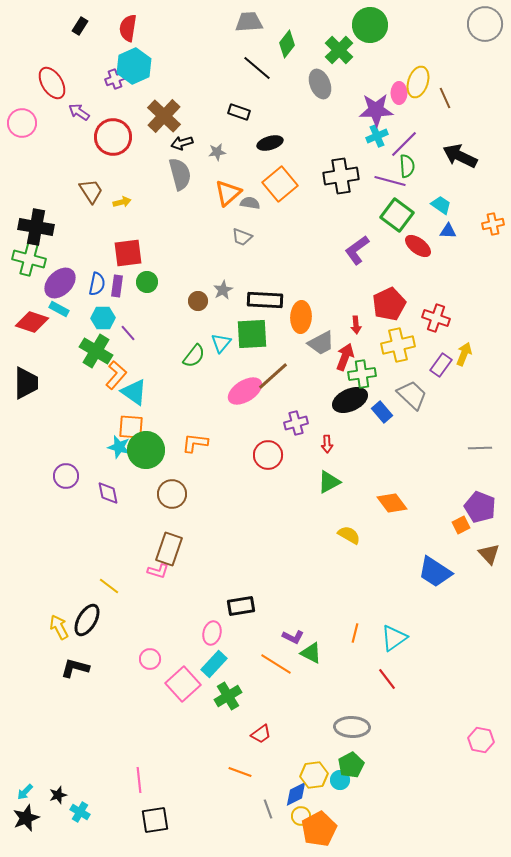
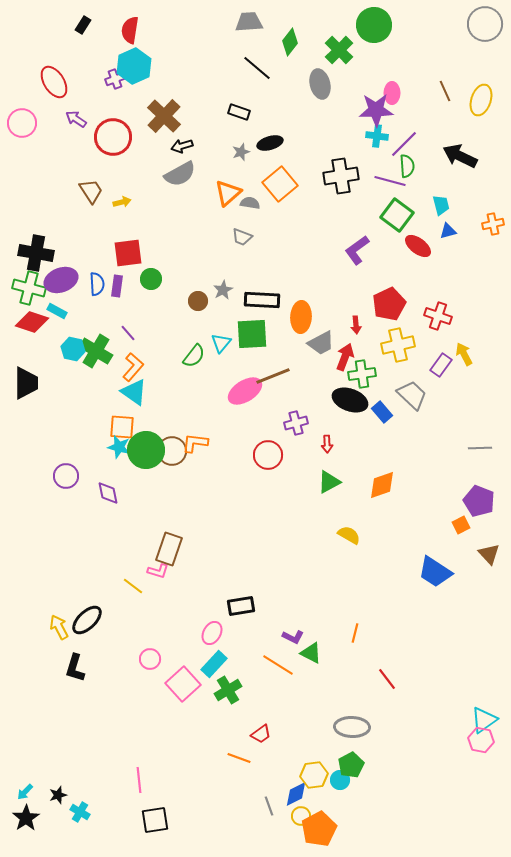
green circle at (370, 25): moved 4 px right
black rectangle at (80, 26): moved 3 px right, 1 px up
red semicircle at (128, 28): moved 2 px right, 2 px down
green diamond at (287, 44): moved 3 px right, 2 px up
yellow ellipse at (418, 82): moved 63 px right, 18 px down
red ellipse at (52, 83): moved 2 px right, 1 px up
gray ellipse at (320, 84): rotated 8 degrees clockwise
pink ellipse at (399, 93): moved 7 px left
brown line at (445, 98): moved 7 px up
purple arrow at (79, 112): moved 3 px left, 7 px down
cyan cross at (377, 136): rotated 30 degrees clockwise
black arrow at (182, 143): moved 3 px down
gray star at (217, 152): moved 24 px right; rotated 12 degrees counterclockwise
gray semicircle at (180, 174): rotated 76 degrees clockwise
cyan trapezoid at (441, 205): rotated 40 degrees clockwise
black cross at (36, 227): moved 26 px down
blue triangle at (448, 231): rotated 18 degrees counterclockwise
green cross at (29, 259): moved 29 px down
green circle at (147, 282): moved 4 px right, 3 px up
purple ellipse at (60, 283): moved 1 px right, 3 px up; rotated 24 degrees clockwise
blue semicircle at (97, 284): rotated 15 degrees counterclockwise
black rectangle at (265, 300): moved 3 px left
cyan rectangle at (59, 309): moved 2 px left, 2 px down
cyan hexagon at (103, 318): moved 30 px left, 31 px down; rotated 15 degrees clockwise
red cross at (436, 318): moved 2 px right, 2 px up
yellow arrow at (464, 354): rotated 50 degrees counterclockwise
orange L-shape at (116, 375): moved 17 px right, 8 px up
brown line at (273, 376): rotated 20 degrees clockwise
black ellipse at (350, 400): rotated 44 degrees clockwise
orange square at (131, 427): moved 9 px left
brown circle at (172, 494): moved 43 px up
orange diamond at (392, 503): moved 10 px left, 18 px up; rotated 72 degrees counterclockwise
purple pentagon at (480, 507): moved 1 px left, 6 px up
yellow line at (109, 586): moved 24 px right
black ellipse at (87, 620): rotated 16 degrees clockwise
pink ellipse at (212, 633): rotated 15 degrees clockwise
cyan triangle at (394, 638): moved 90 px right, 82 px down
orange line at (276, 664): moved 2 px right, 1 px down
black L-shape at (75, 668): rotated 88 degrees counterclockwise
green cross at (228, 696): moved 6 px up
orange line at (240, 772): moved 1 px left, 14 px up
gray line at (268, 809): moved 1 px right, 3 px up
black star at (26, 818): rotated 12 degrees counterclockwise
